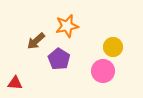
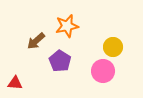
purple pentagon: moved 1 px right, 2 px down
